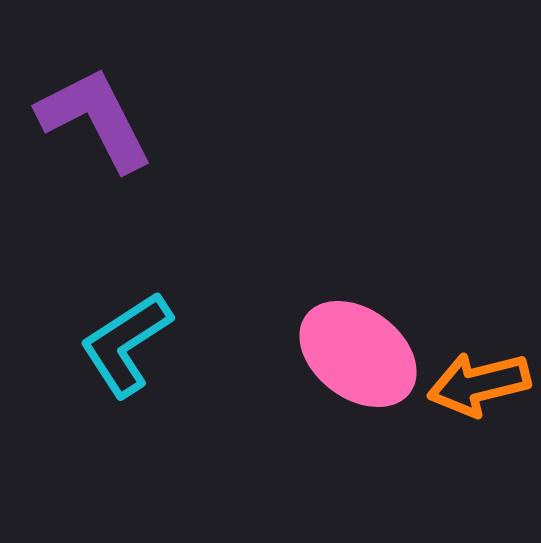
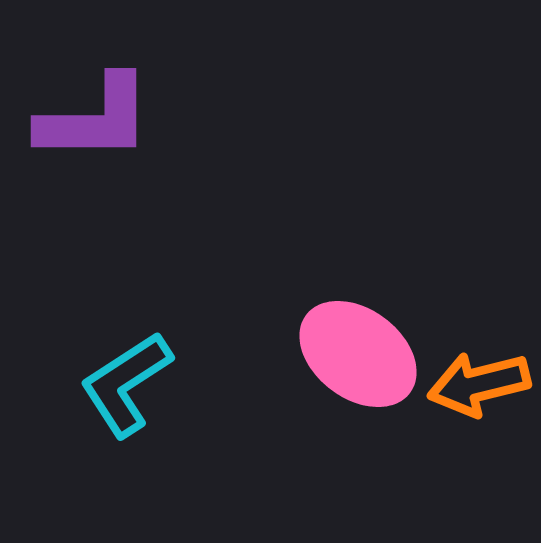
purple L-shape: rotated 117 degrees clockwise
cyan L-shape: moved 40 px down
